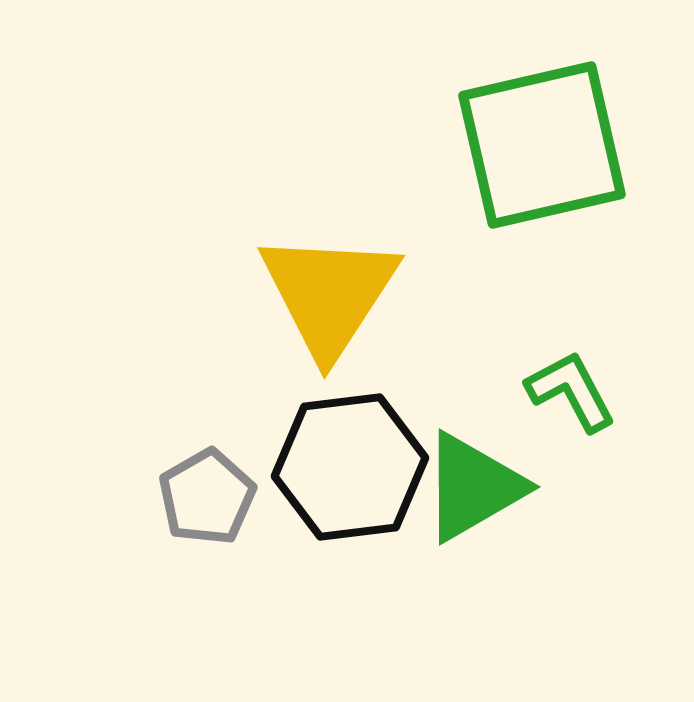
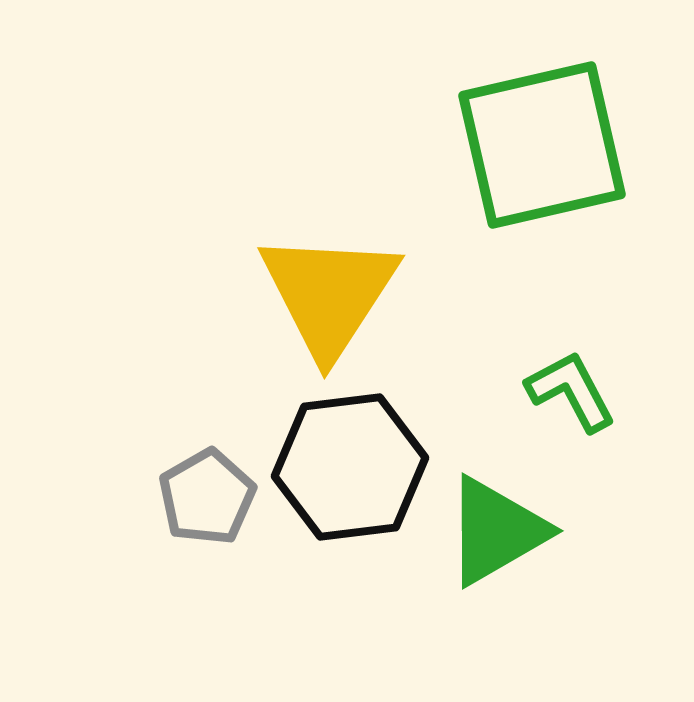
green triangle: moved 23 px right, 44 px down
